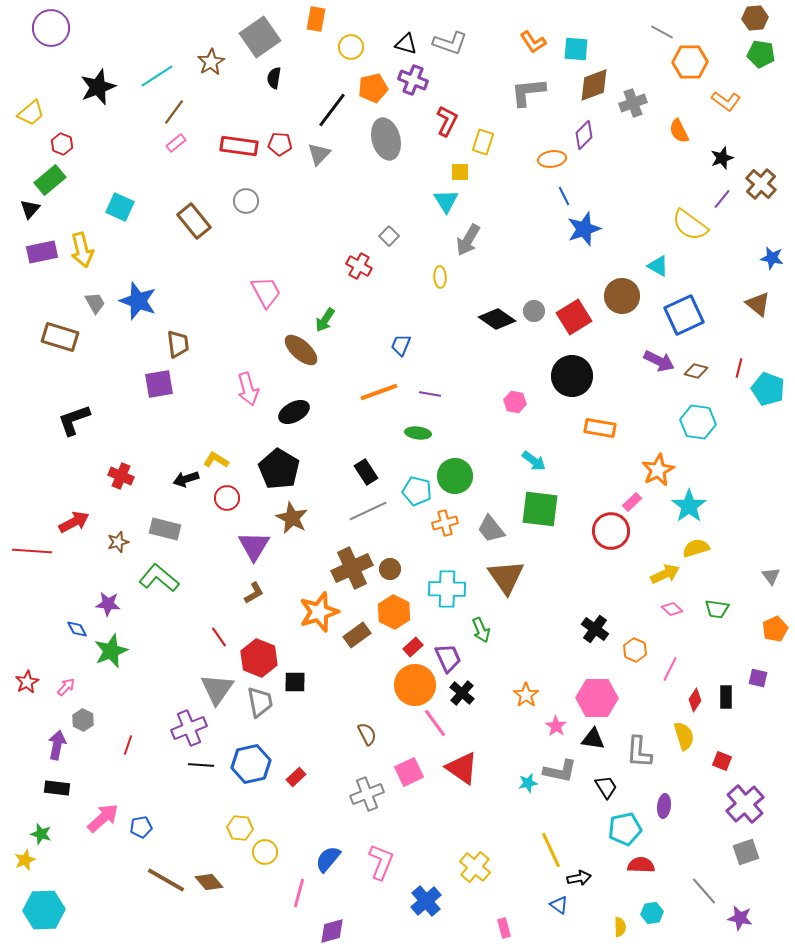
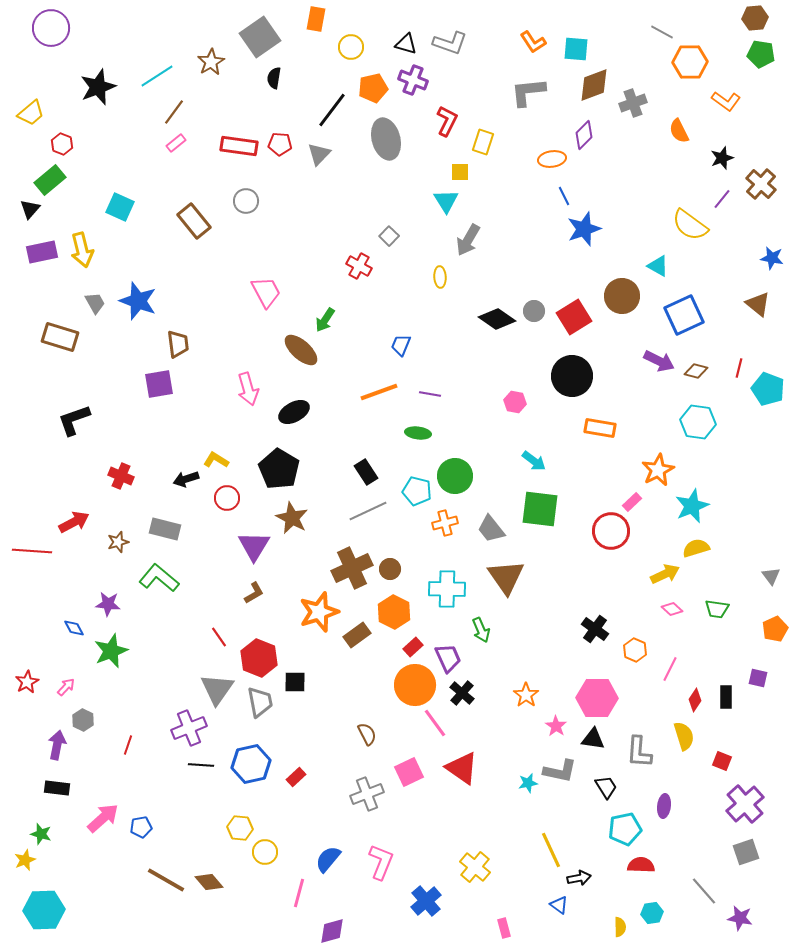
cyan star at (689, 506): moved 3 px right; rotated 12 degrees clockwise
blue diamond at (77, 629): moved 3 px left, 1 px up
